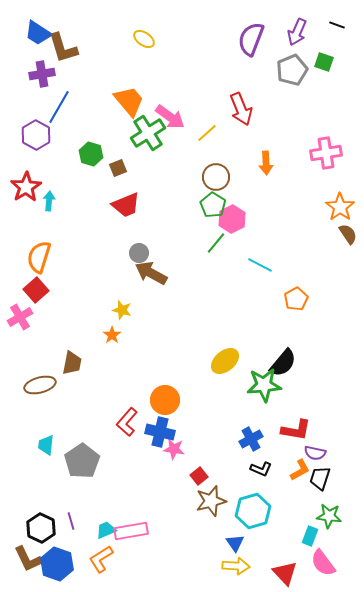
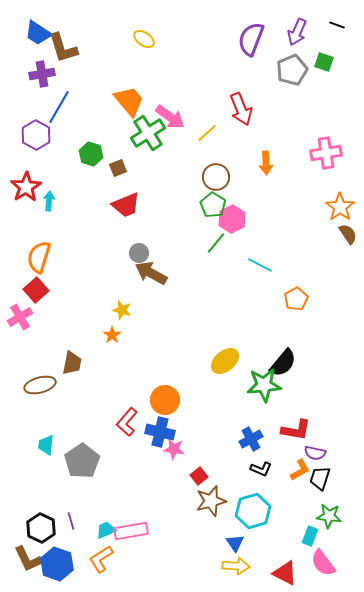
red triangle at (285, 573): rotated 20 degrees counterclockwise
